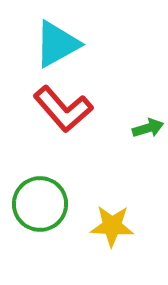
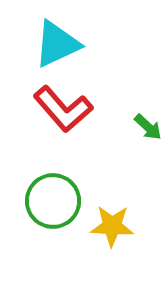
cyan triangle: rotated 4 degrees clockwise
green arrow: moved 1 px up; rotated 60 degrees clockwise
green circle: moved 13 px right, 3 px up
